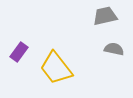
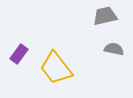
purple rectangle: moved 2 px down
